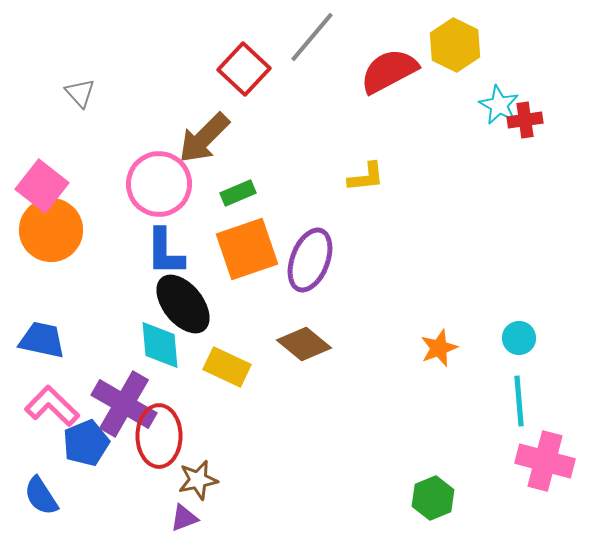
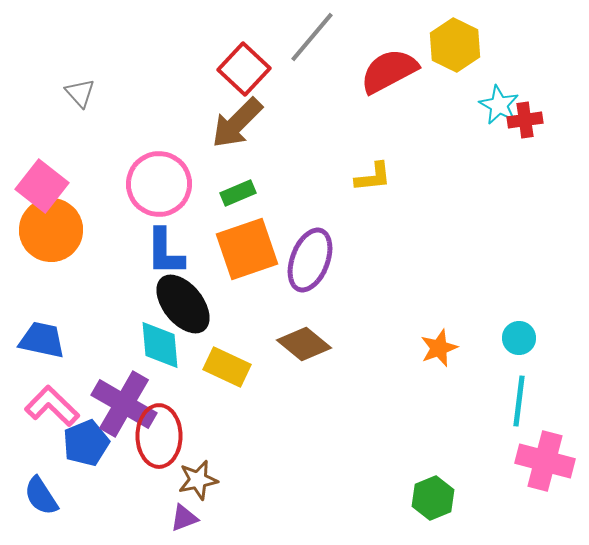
brown arrow: moved 33 px right, 15 px up
yellow L-shape: moved 7 px right
cyan line: rotated 12 degrees clockwise
